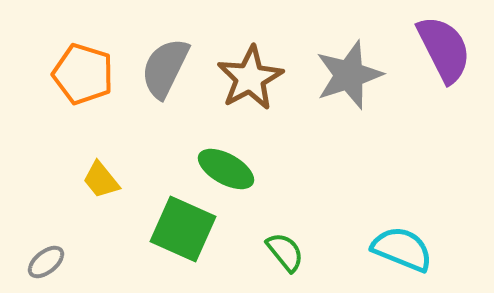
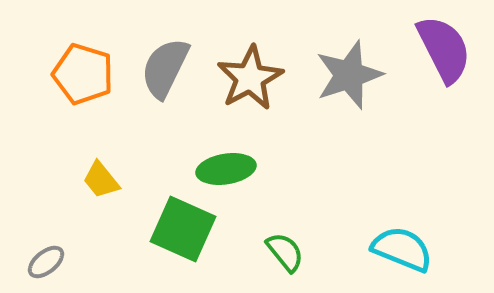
green ellipse: rotated 38 degrees counterclockwise
